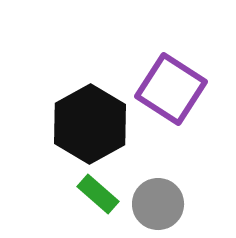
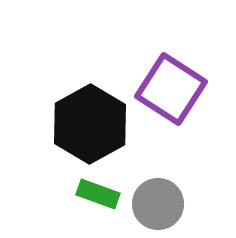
green rectangle: rotated 21 degrees counterclockwise
